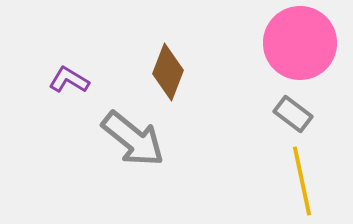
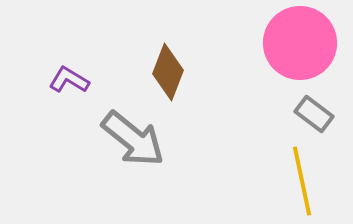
gray rectangle: moved 21 px right
